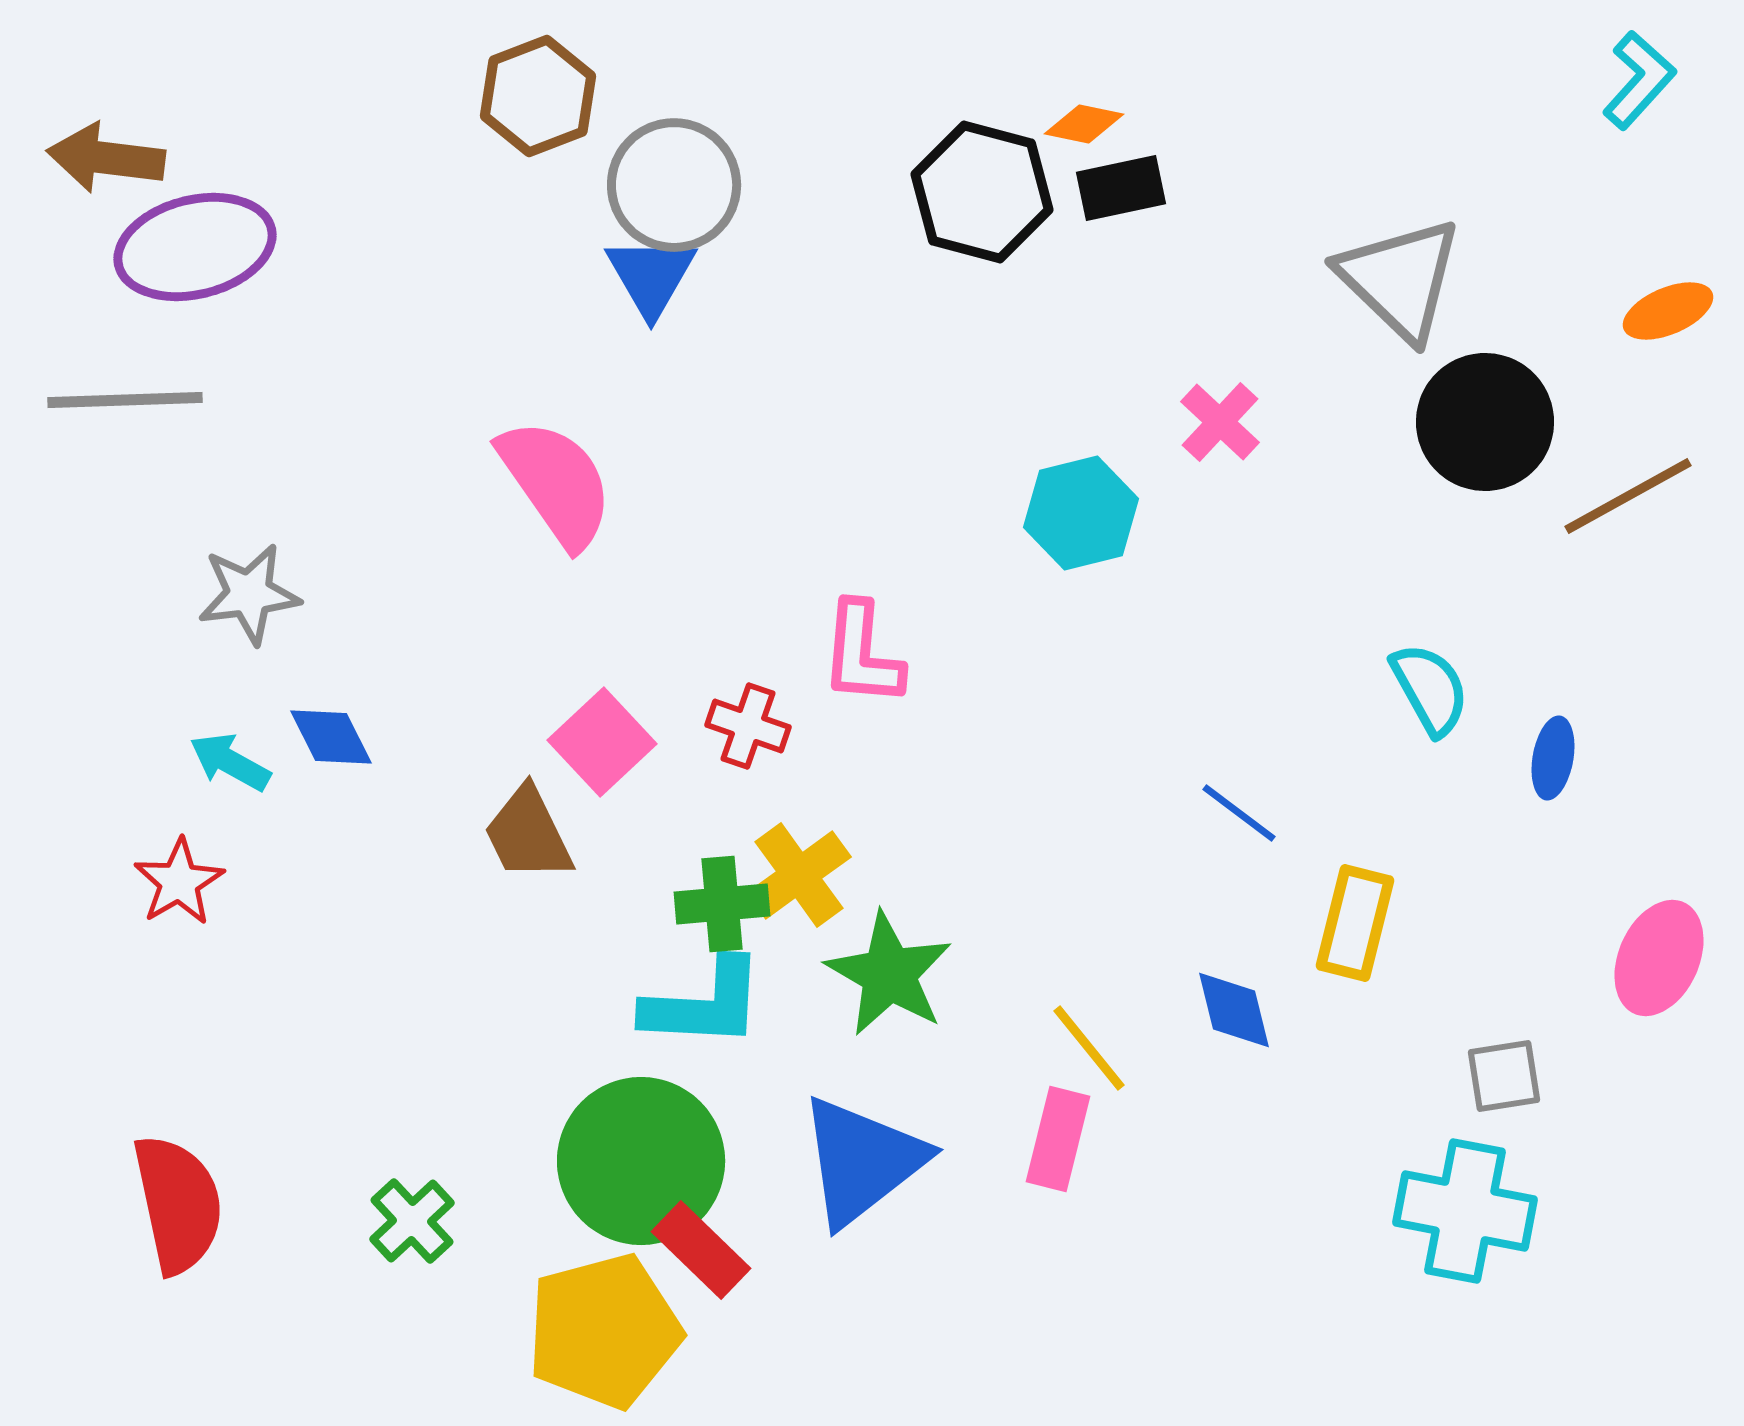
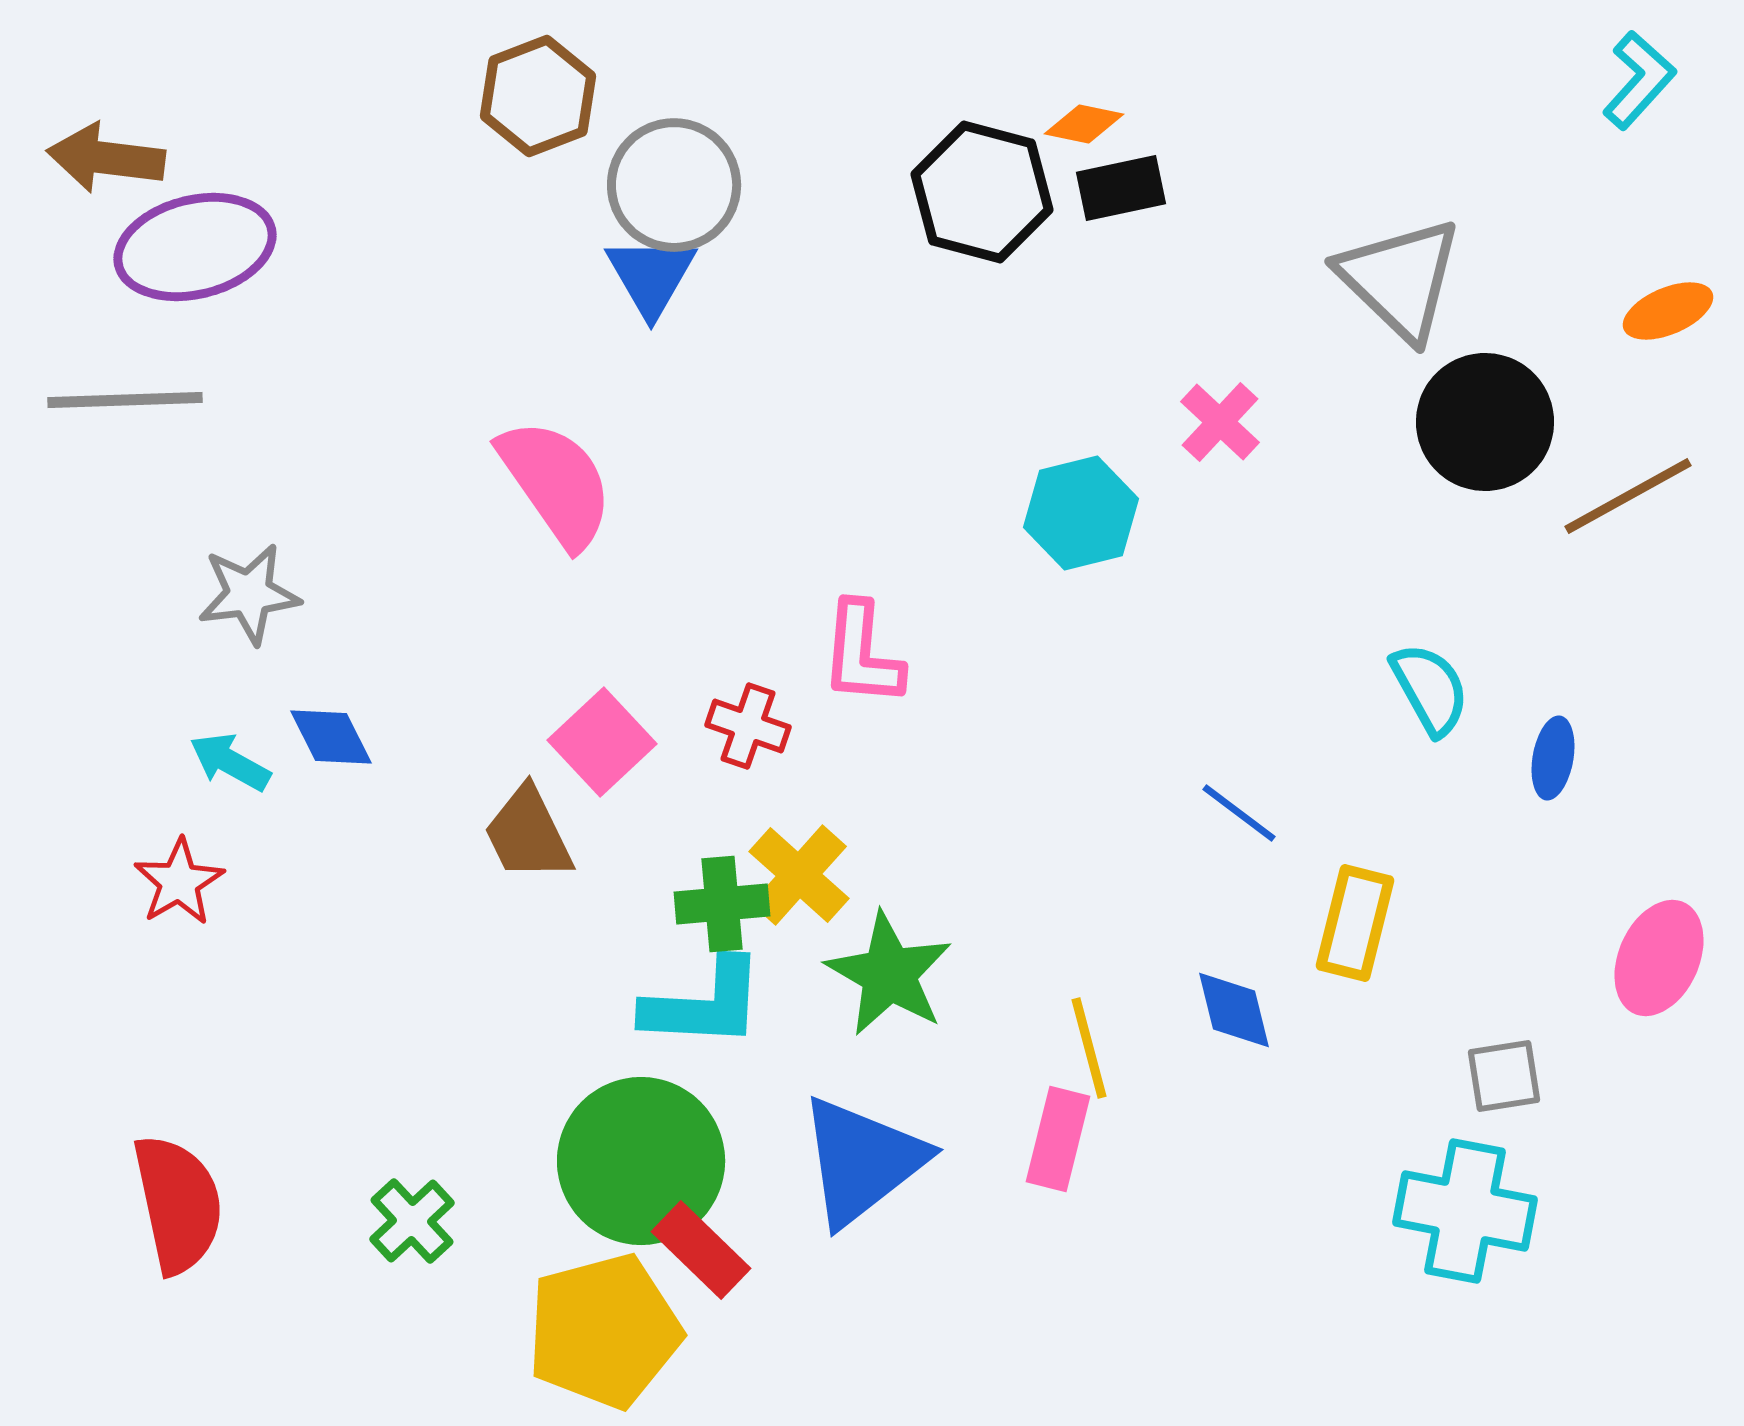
yellow cross at (799, 875): rotated 12 degrees counterclockwise
yellow line at (1089, 1048): rotated 24 degrees clockwise
